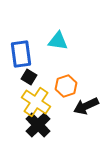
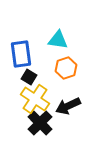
cyan triangle: moved 1 px up
orange hexagon: moved 18 px up
yellow cross: moved 1 px left, 3 px up
black arrow: moved 18 px left
black cross: moved 2 px right, 2 px up
